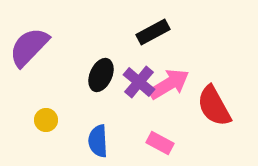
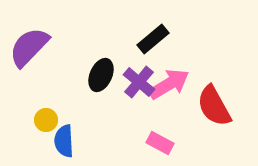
black rectangle: moved 7 px down; rotated 12 degrees counterclockwise
blue semicircle: moved 34 px left
